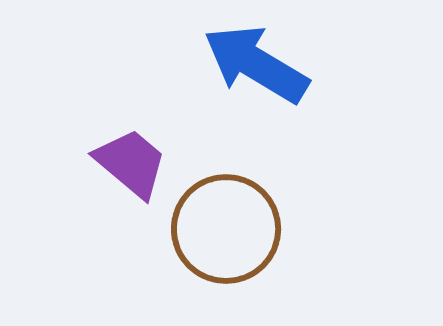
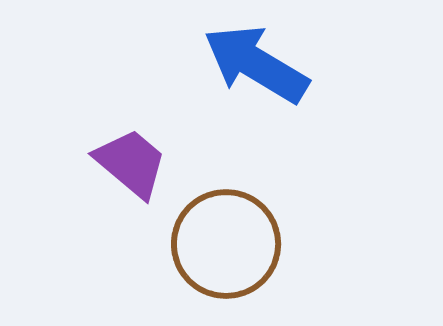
brown circle: moved 15 px down
